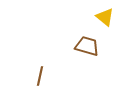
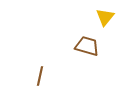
yellow triangle: rotated 30 degrees clockwise
